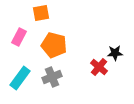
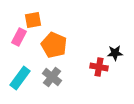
orange square: moved 8 px left, 7 px down
orange pentagon: rotated 10 degrees clockwise
red cross: rotated 30 degrees counterclockwise
gray cross: rotated 30 degrees counterclockwise
